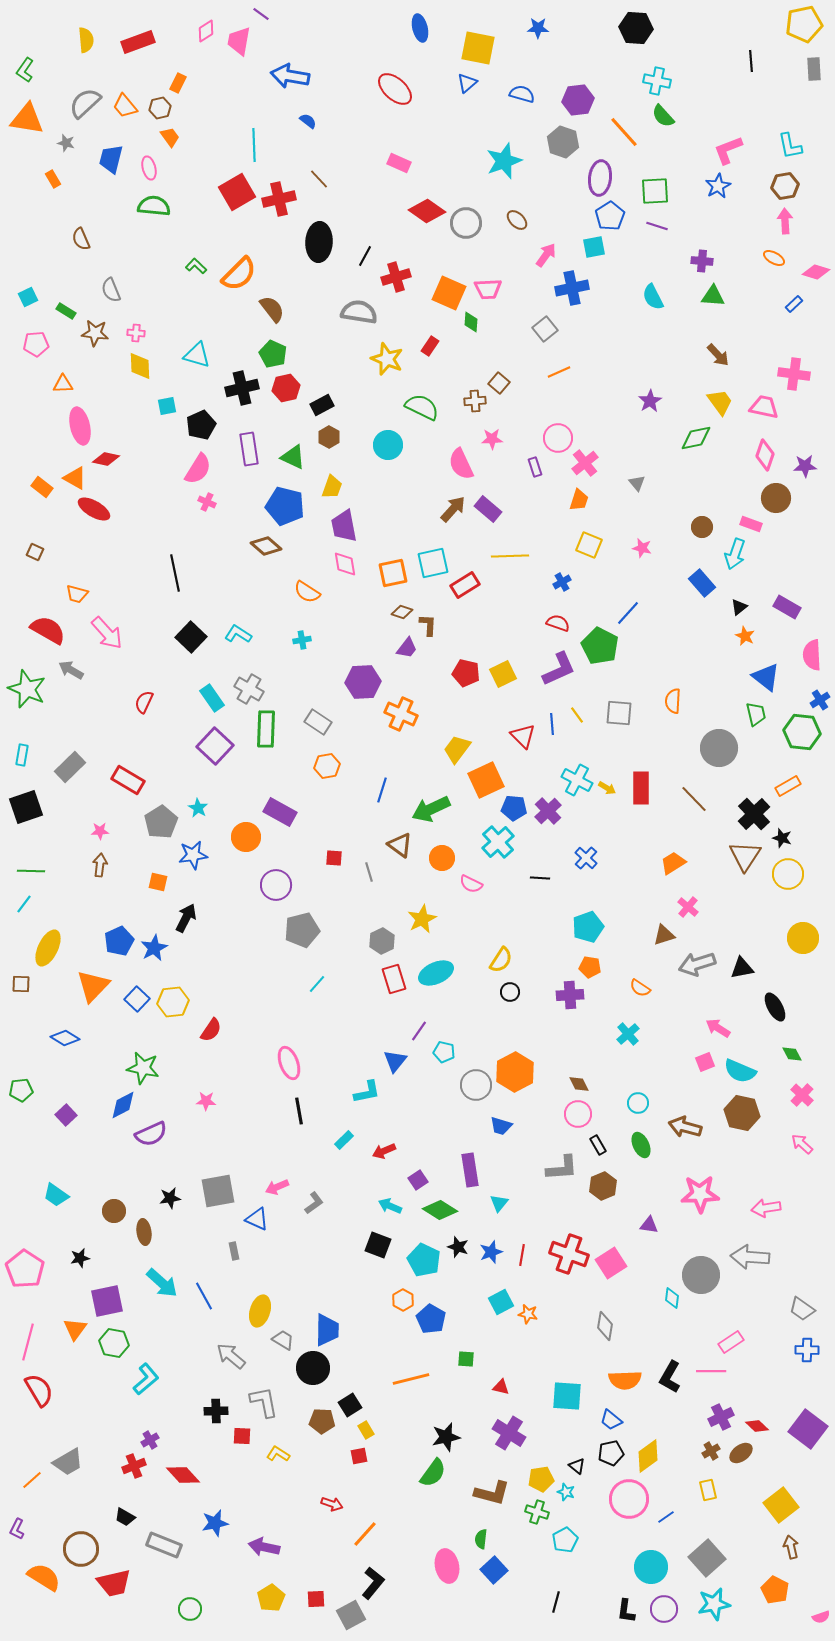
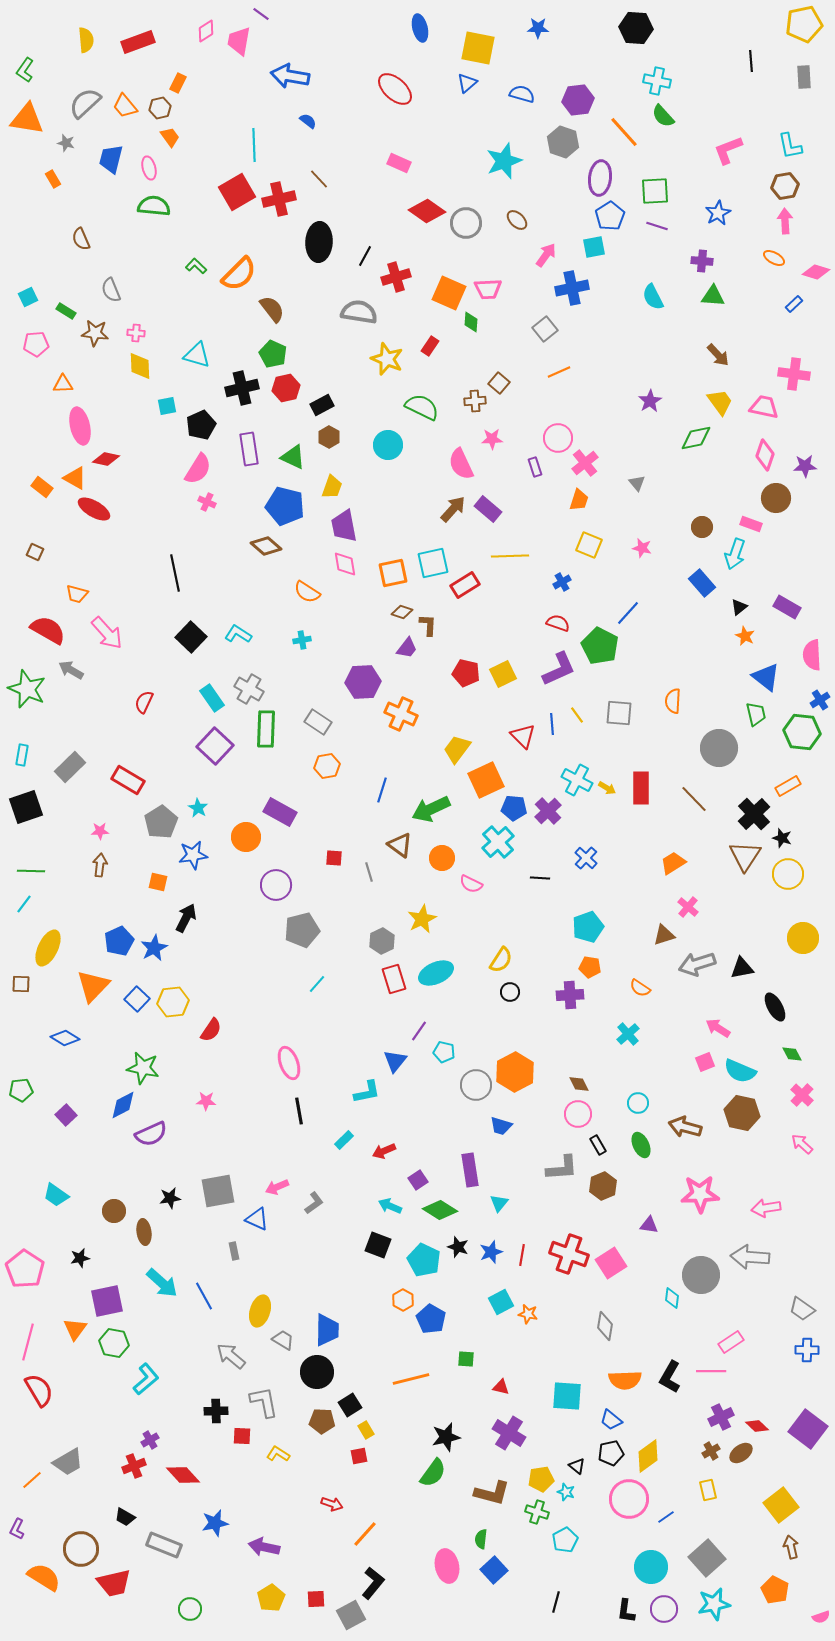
gray rectangle at (814, 69): moved 10 px left, 8 px down
blue star at (718, 186): moved 27 px down
black circle at (313, 1368): moved 4 px right, 4 px down
